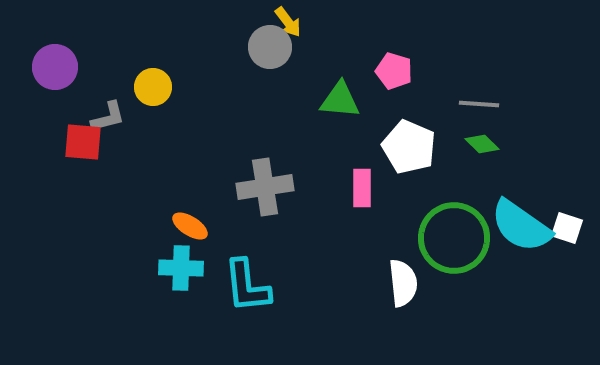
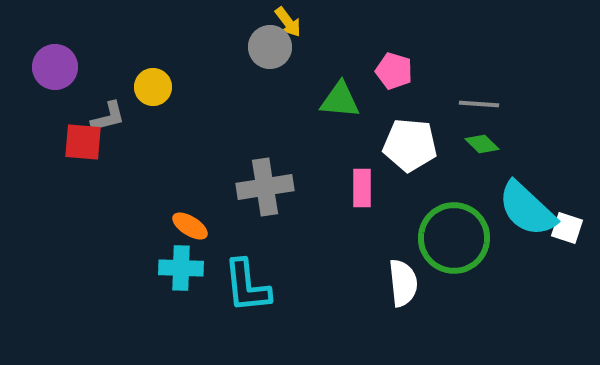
white pentagon: moved 1 px right, 2 px up; rotated 18 degrees counterclockwise
cyan semicircle: moved 6 px right, 17 px up; rotated 8 degrees clockwise
